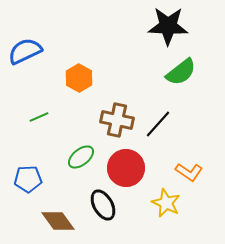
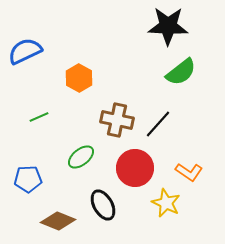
red circle: moved 9 px right
brown diamond: rotated 32 degrees counterclockwise
